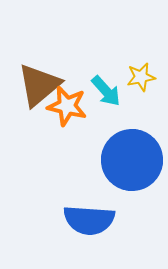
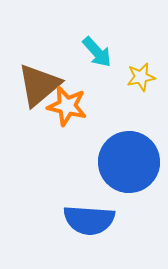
cyan arrow: moved 9 px left, 39 px up
blue circle: moved 3 px left, 2 px down
